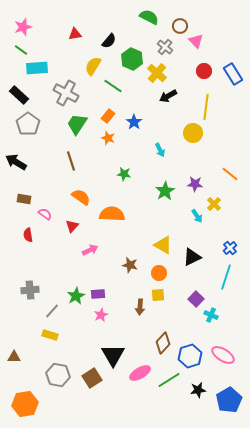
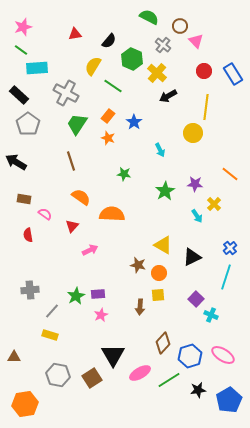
gray cross at (165, 47): moved 2 px left, 2 px up
brown star at (130, 265): moved 8 px right
